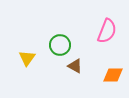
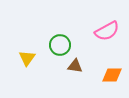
pink semicircle: rotated 40 degrees clockwise
brown triangle: rotated 21 degrees counterclockwise
orange diamond: moved 1 px left
